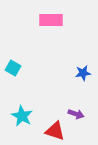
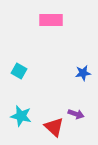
cyan square: moved 6 px right, 3 px down
cyan star: moved 1 px left; rotated 15 degrees counterclockwise
red triangle: moved 1 px left, 4 px up; rotated 25 degrees clockwise
